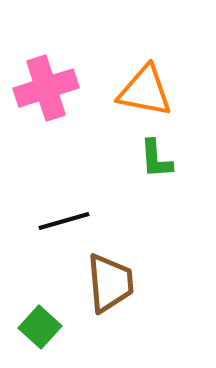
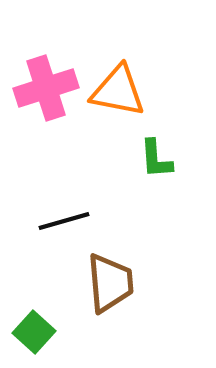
orange triangle: moved 27 px left
green square: moved 6 px left, 5 px down
